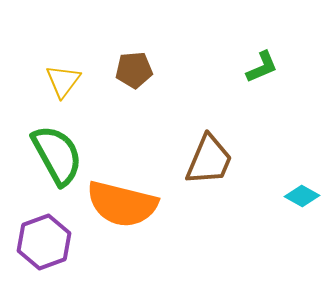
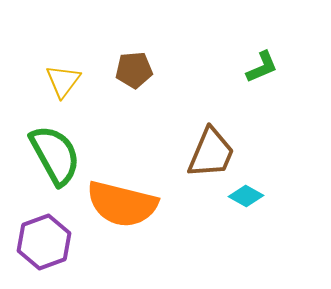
green semicircle: moved 2 px left
brown trapezoid: moved 2 px right, 7 px up
cyan diamond: moved 56 px left
